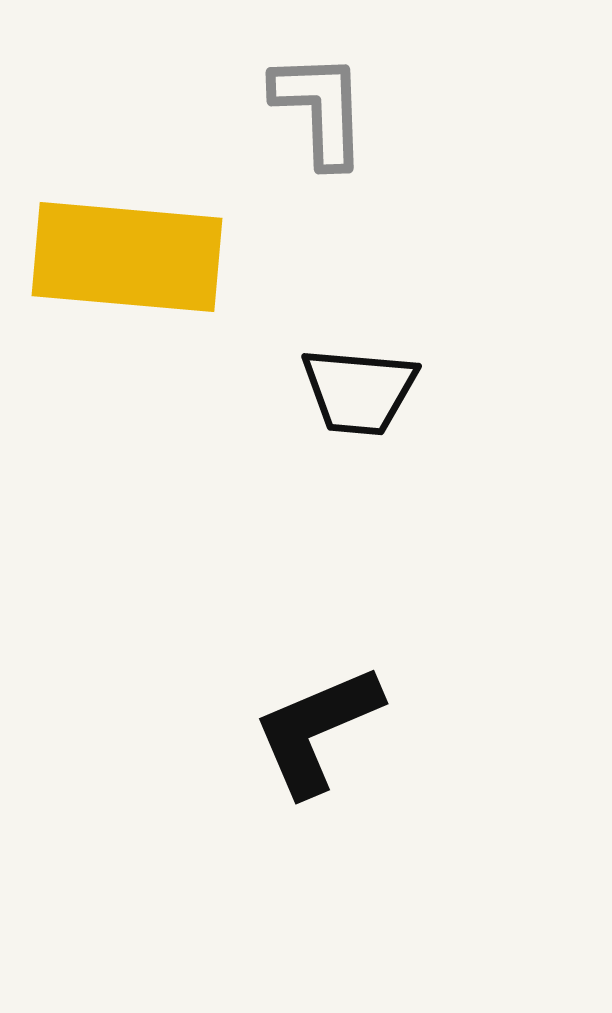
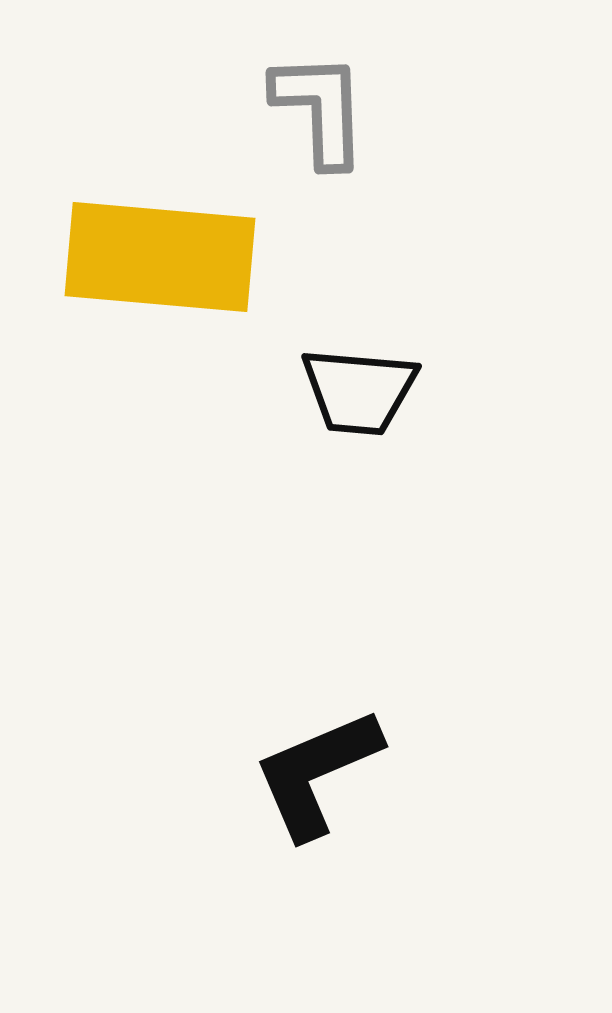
yellow rectangle: moved 33 px right
black L-shape: moved 43 px down
